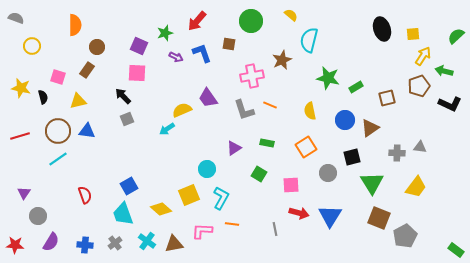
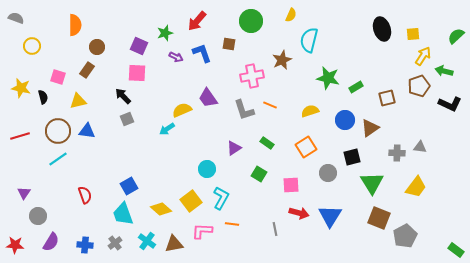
yellow semicircle at (291, 15): rotated 72 degrees clockwise
yellow semicircle at (310, 111): rotated 84 degrees clockwise
green rectangle at (267, 143): rotated 24 degrees clockwise
yellow square at (189, 195): moved 2 px right, 6 px down; rotated 15 degrees counterclockwise
